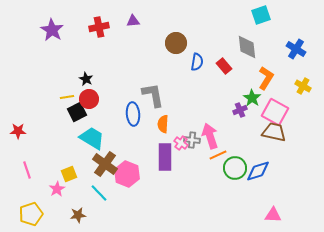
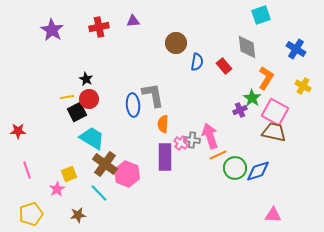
blue ellipse: moved 9 px up
